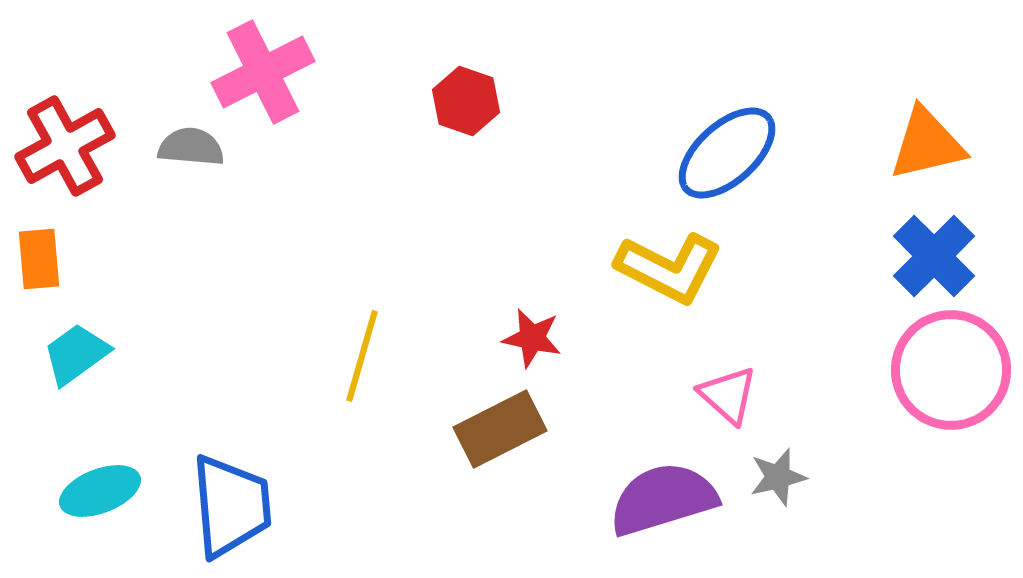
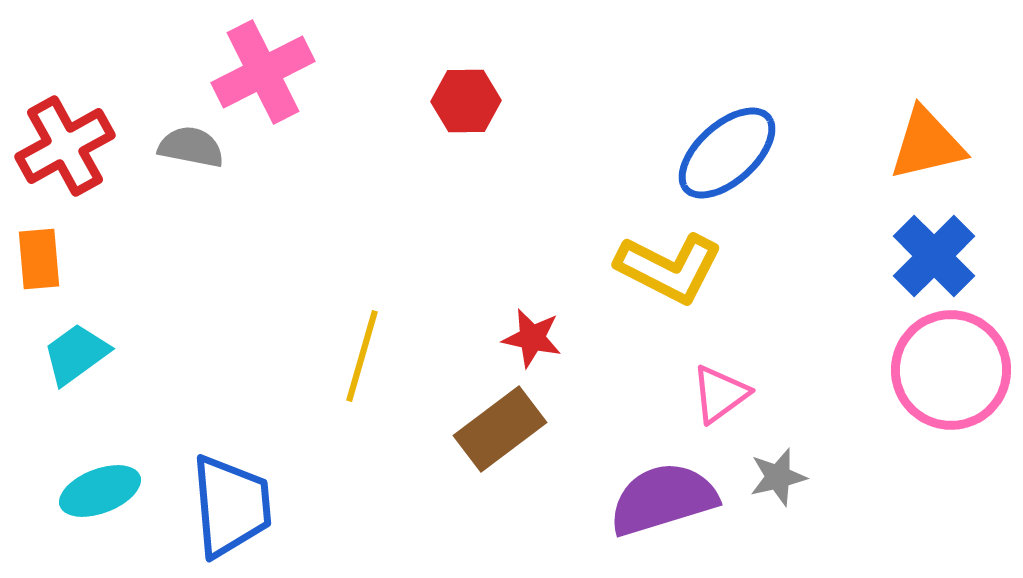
red hexagon: rotated 20 degrees counterclockwise
gray semicircle: rotated 6 degrees clockwise
pink triangle: moved 8 px left, 1 px up; rotated 42 degrees clockwise
brown rectangle: rotated 10 degrees counterclockwise
